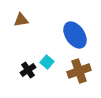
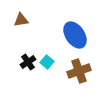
black cross: moved 8 px up
